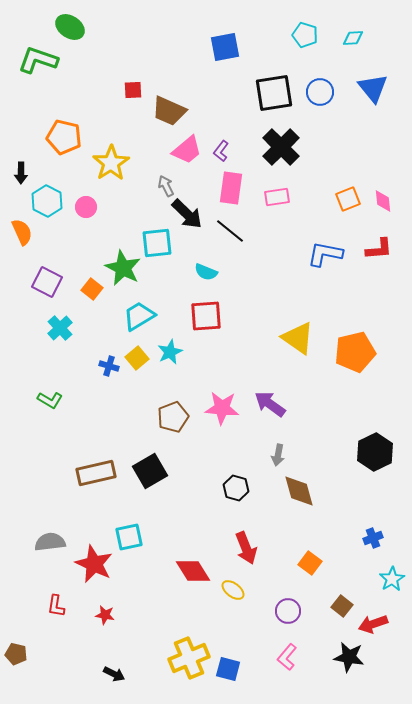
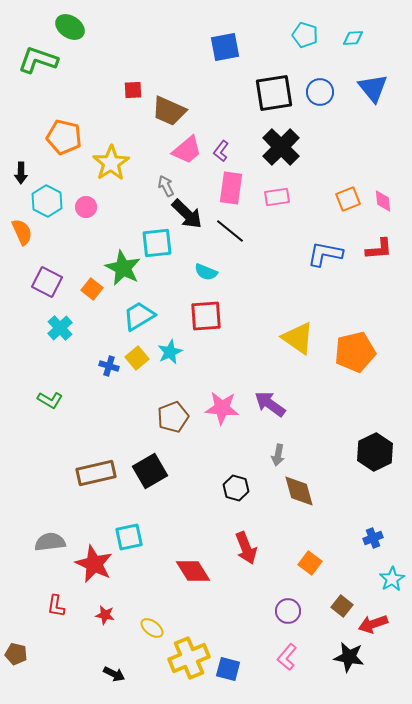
yellow ellipse at (233, 590): moved 81 px left, 38 px down
